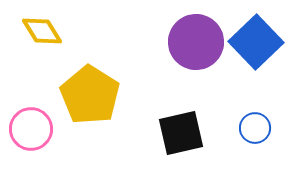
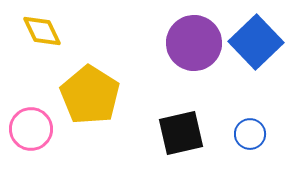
yellow diamond: rotated 6 degrees clockwise
purple circle: moved 2 px left, 1 px down
blue circle: moved 5 px left, 6 px down
